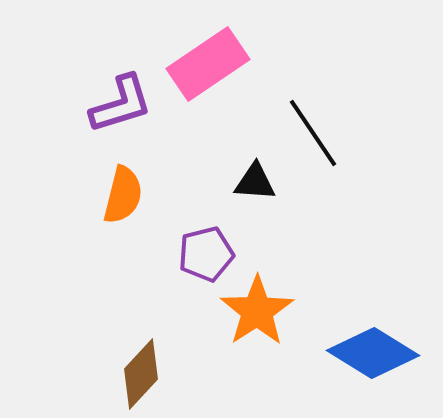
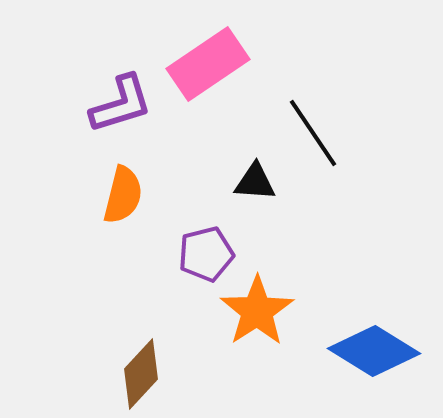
blue diamond: moved 1 px right, 2 px up
